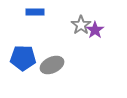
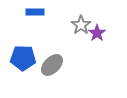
purple star: moved 2 px right, 3 px down
gray ellipse: rotated 20 degrees counterclockwise
